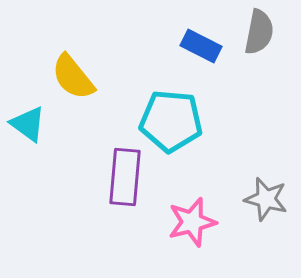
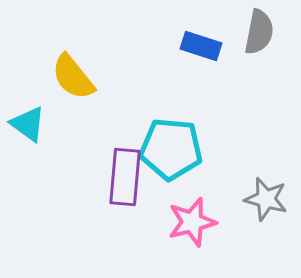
blue rectangle: rotated 9 degrees counterclockwise
cyan pentagon: moved 28 px down
